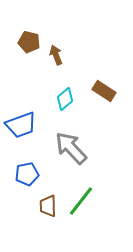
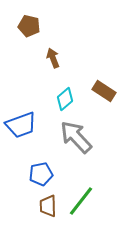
brown pentagon: moved 16 px up
brown arrow: moved 3 px left, 3 px down
gray arrow: moved 5 px right, 11 px up
blue pentagon: moved 14 px right
